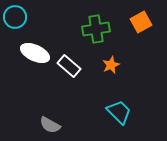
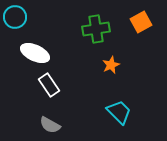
white rectangle: moved 20 px left, 19 px down; rotated 15 degrees clockwise
